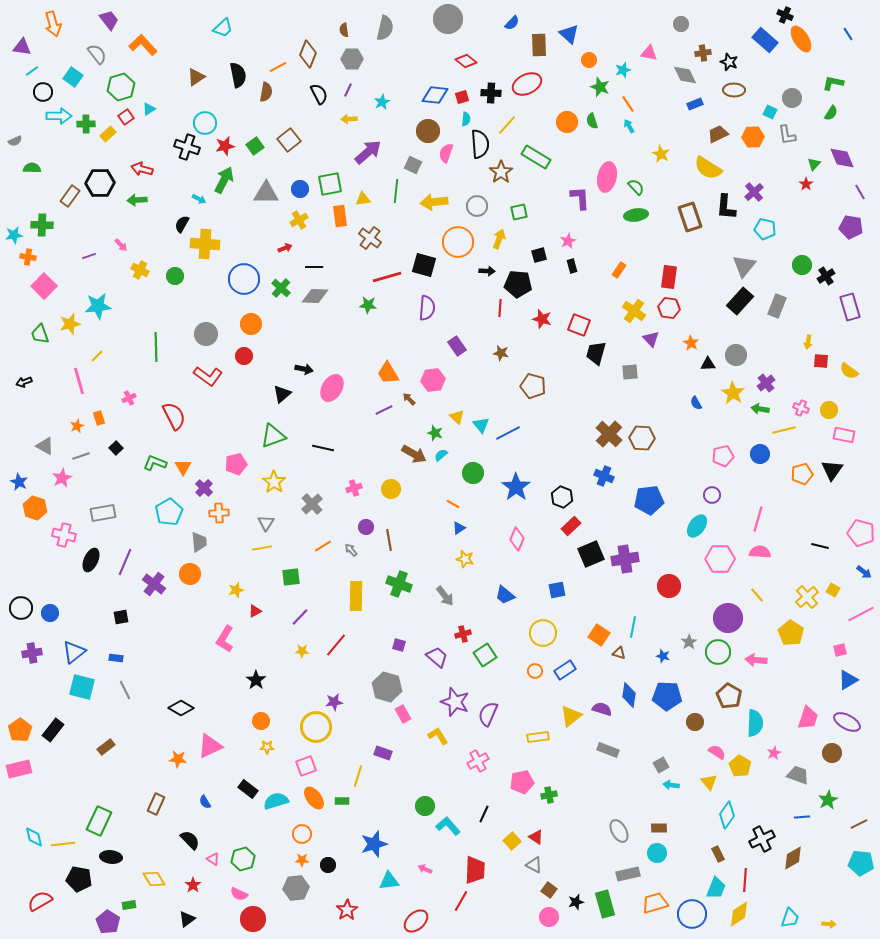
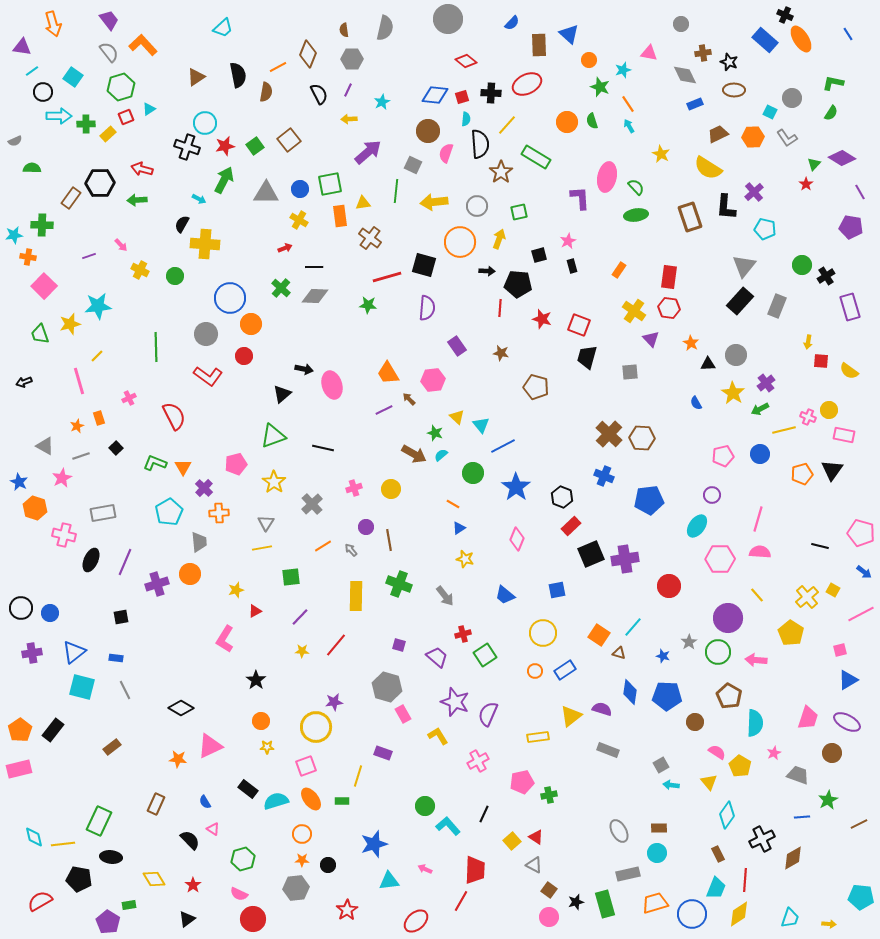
gray semicircle at (97, 54): moved 12 px right, 2 px up
red square at (126, 117): rotated 14 degrees clockwise
gray L-shape at (787, 135): moved 3 px down; rotated 25 degrees counterclockwise
purple diamond at (842, 158): rotated 36 degrees counterclockwise
brown rectangle at (70, 196): moved 1 px right, 2 px down
yellow triangle at (363, 199): moved 4 px down
yellow cross at (299, 220): rotated 30 degrees counterclockwise
orange circle at (458, 242): moved 2 px right
blue circle at (244, 279): moved 14 px left, 19 px down
black trapezoid at (596, 353): moved 9 px left, 4 px down
brown pentagon at (533, 386): moved 3 px right, 1 px down
pink ellipse at (332, 388): moved 3 px up; rotated 48 degrees counterclockwise
pink cross at (801, 408): moved 7 px right, 9 px down
green arrow at (760, 409): rotated 36 degrees counterclockwise
blue line at (508, 433): moved 5 px left, 13 px down
purple cross at (154, 584): moved 3 px right; rotated 35 degrees clockwise
cyan line at (633, 627): rotated 30 degrees clockwise
blue diamond at (629, 695): moved 1 px right, 3 px up
brown rectangle at (106, 747): moved 6 px right
orange ellipse at (314, 798): moved 3 px left, 1 px down
pink triangle at (213, 859): moved 30 px up
cyan pentagon at (861, 863): moved 34 px down
